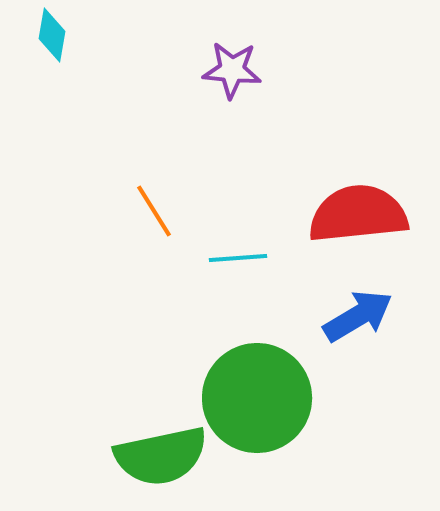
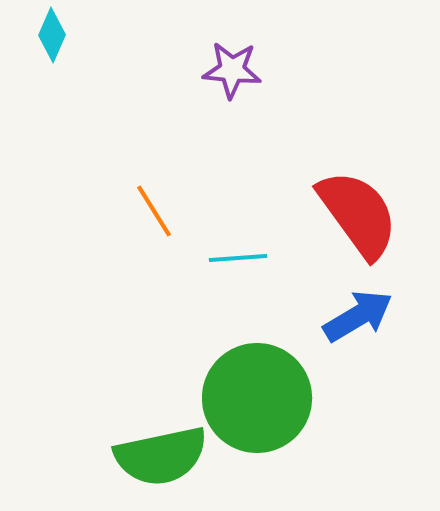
cyan diamond: rotated 14 degrees clockwise
red semicircle: rotated 60 degrees clockwise
